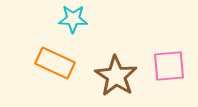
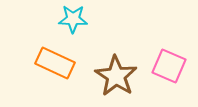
pink square: rotated 28 degrees clockwise
